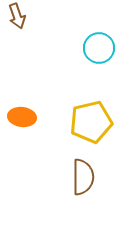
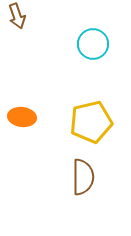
cyan circle: moved 6 px left, 4 px up
